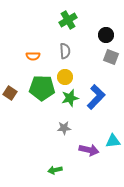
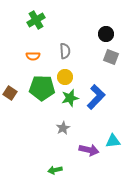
green cross: moved 32 px left
black circle: moved 1 px up
gray star: moved 1 px left; rotated 24 degrees counterclockwise
